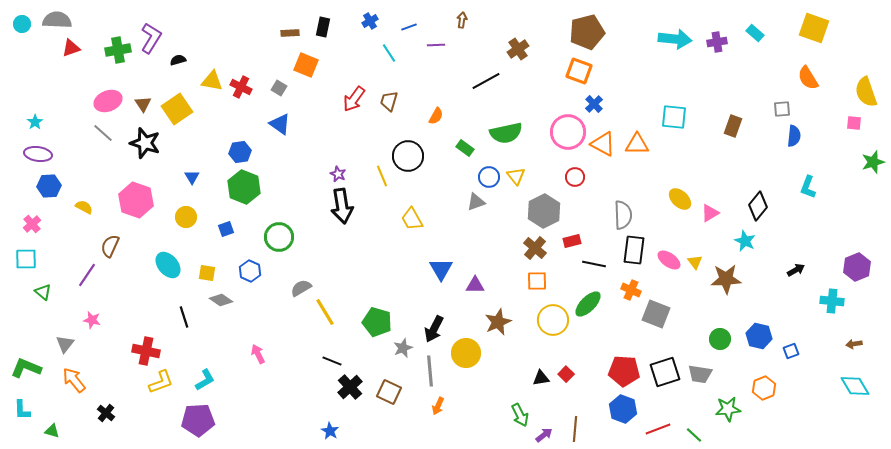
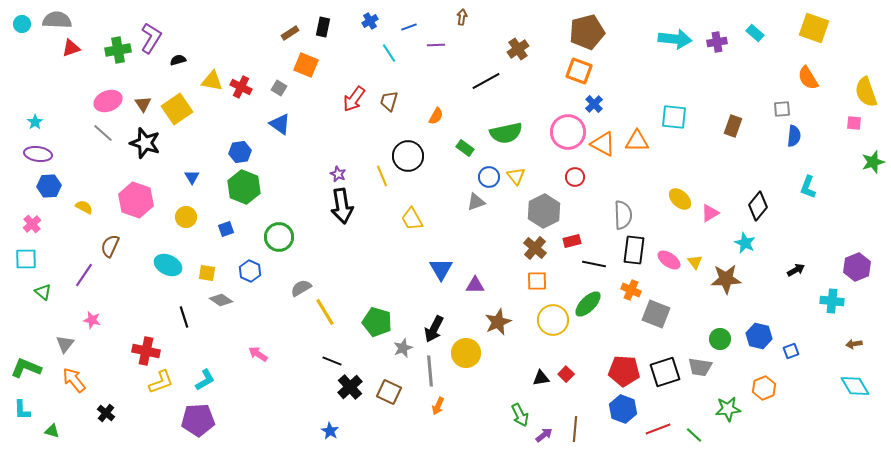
brown arrow at (462, 20): moved 3 px up
brown rectangle at (290, 33): rotated 30 degrees counterclockwise
orange triangle at (637, 144): moved 3 px up
cyan star at (745, 241): moved 2 px down
cyan ellipse at (168, 265): rotated 24 degrees counterclockwise
purple line at (87, 275): moved 3 px left
pink arrow at (258, 354): rotated 30 degrees counterclockwise
gray trapezoid at (700, 374): moved 7 px up
